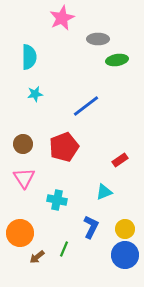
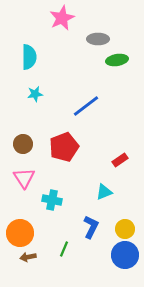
cyan cross: moved 5 px left
brown arrow: moved 9 px left; rotated 28 degrees clockwise
